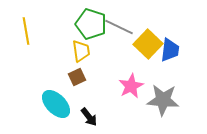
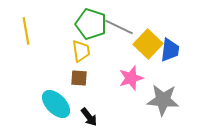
brown square: moved 2 px right, 1 px down; rotated 30 degrees clockwise
pink star: moved 8 px up; rotated 10 degrees clockwise
